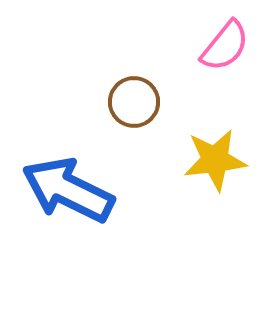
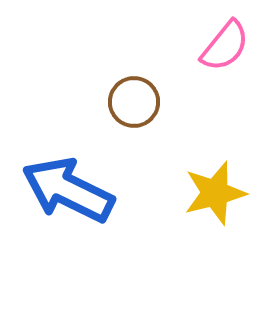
yellow star: moved 33 px down; rotated 8 degrees counterclockwise
